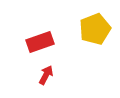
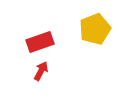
red arrow: moved 5 px left, 4 px up
